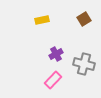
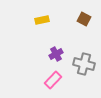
brown square: rotated 32 degrees counterclockwise
